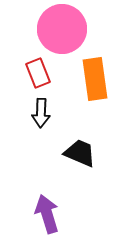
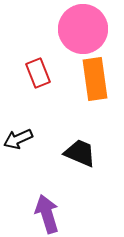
pink circle: moved 21 px right
black arrow: moved 23 px left, 26 px down; rotated 64 degrees clockwise
